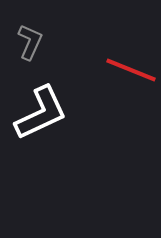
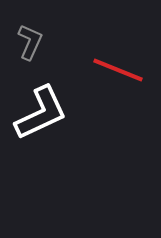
red line: moved 13 px left
